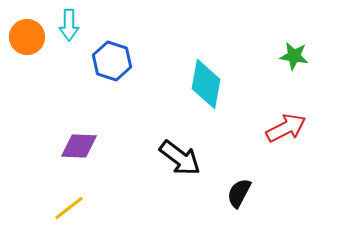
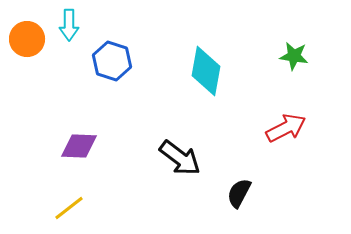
orange circle: moved 2 px down
cyan diamond: moved 13 px up
